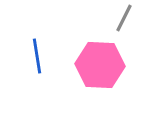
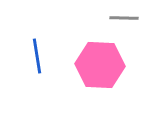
gray line: rotated 64 degrees clockwise
